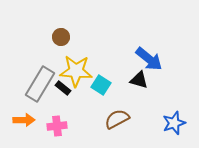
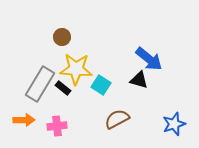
brown circle: moved 1 px right
yellow star: moved 2 px up
blue star: moved 1 px down
